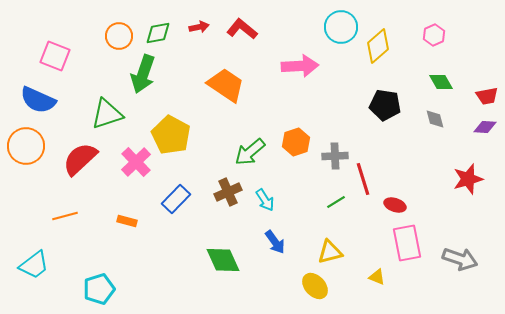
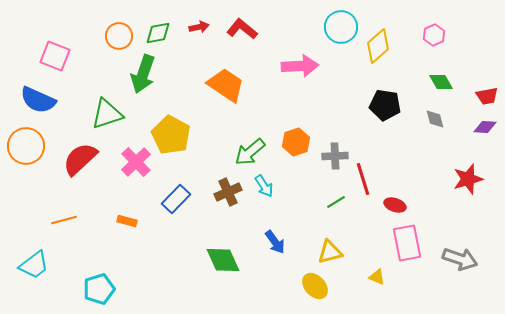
cyan arrow at (265, 200): moved 1 px left, 14 px up
orange line at (65, 216): moved 1 px left, 4 px down
